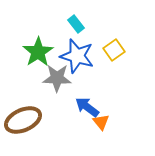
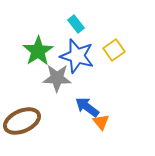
green star: moved 1 px up
brown ellipse: moved 1 px left, 1 px down
